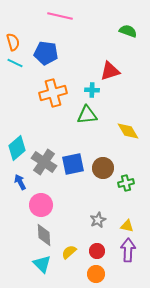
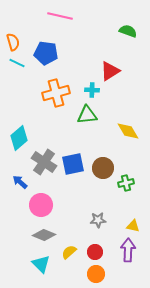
cyan line: moved 2 px right
red triangle: rotated 15 degrees counterclockwise
orange cross: moved 3 px right
cyan diamond: moved 2 px right, 10 px up
blue arrow: rotated 21 degrees counterclockwise
gray star: rotated 21 degrees clockwise
yellow triangle: moved 6 px right
gray diamond: rotated 65 degrees counterclockwise
red circle: moved 2 px left, 1 px down
cyan triangle: moved 1 px left
